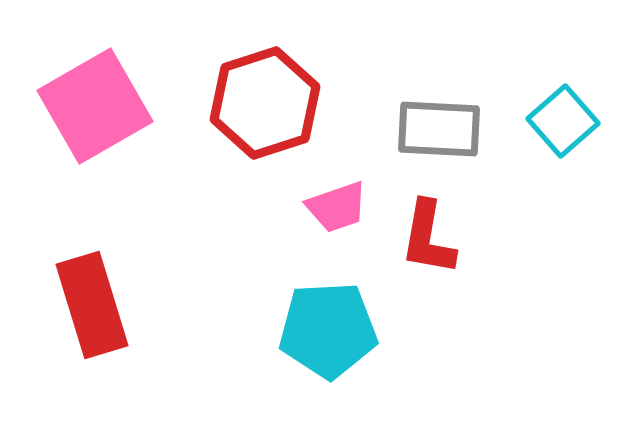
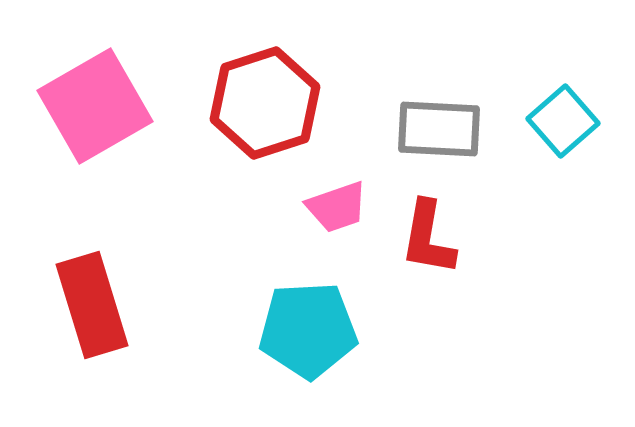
cyan pentagon: moved 20 px left
